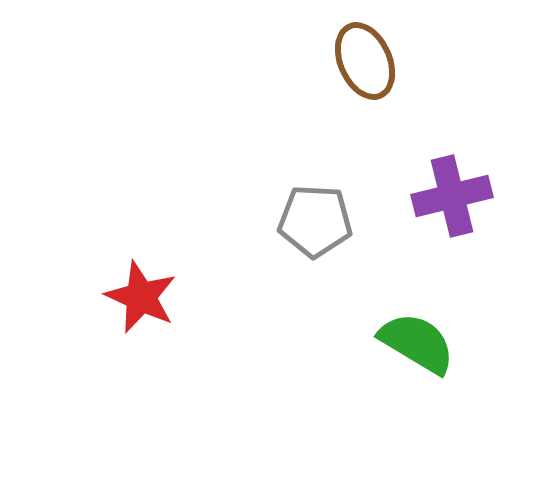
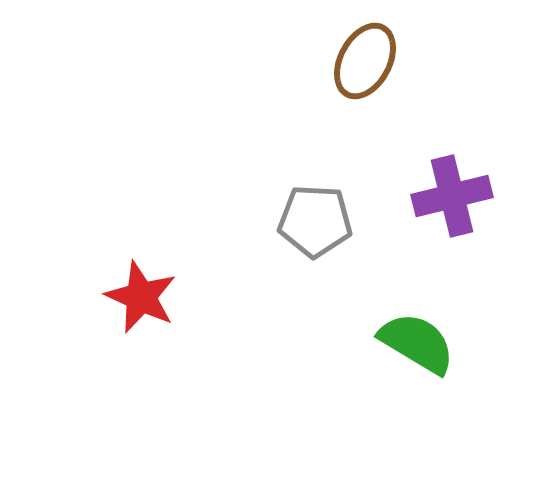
brown ellipse: rotated 52 degrees clockwise
